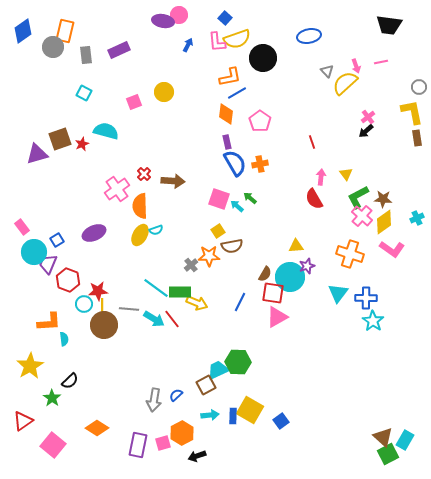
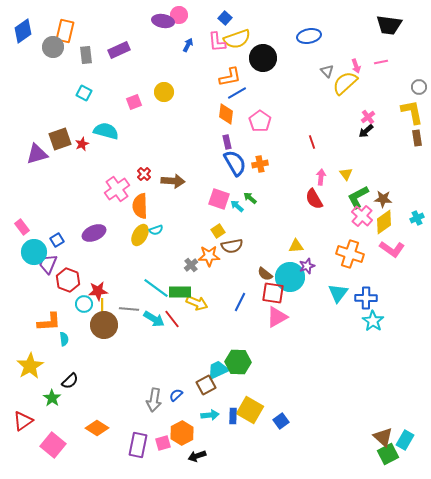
brown semicircle at (265, 274): rotated 98 degrees clockwise
